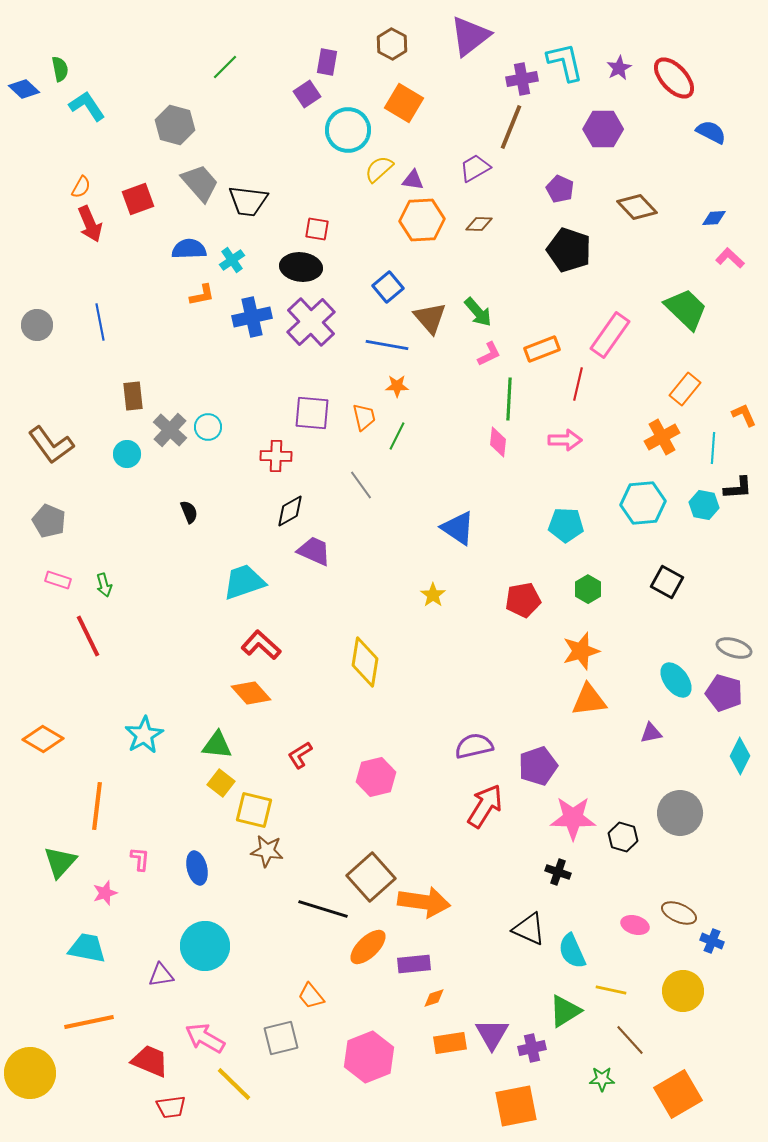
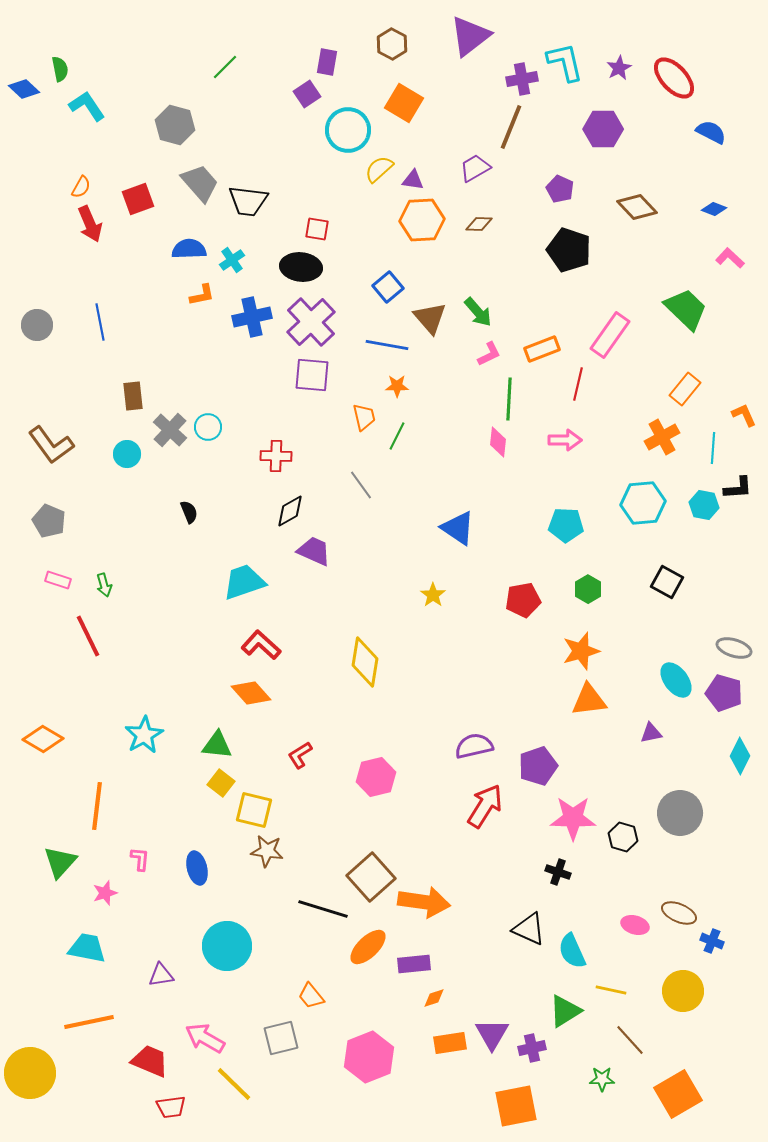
blue diamond at (714, 218): moved 9 px up; rotated 25 degrees clockwise
purple square at (312, 413): moved 38 px up
cyan circle at (205, 946): moved 22 px right
